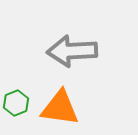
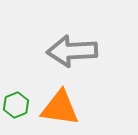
green hexagon: moved 2 px down
